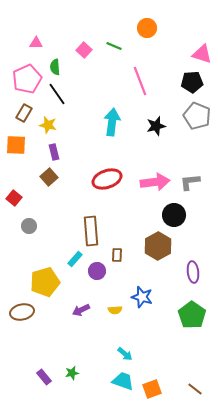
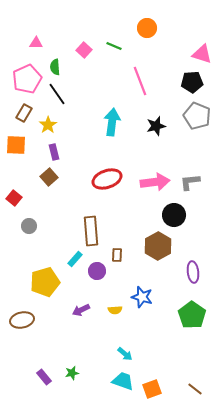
yellow star at (48, 125): rotated 24 degrees clockwise
brown ellipse at (22, 312): moved 8 px down
